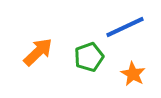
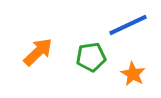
blue line: moved 3 px right, 2 px up
green pentagon: moved 2 px right; rotated 12 degrees clockwise
